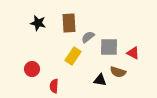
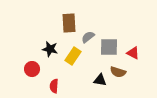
black star: moved 12 px right, 26 px down
